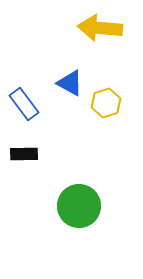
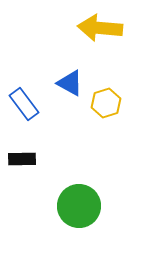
black rectangle: moved 2 px left, 5 px down
